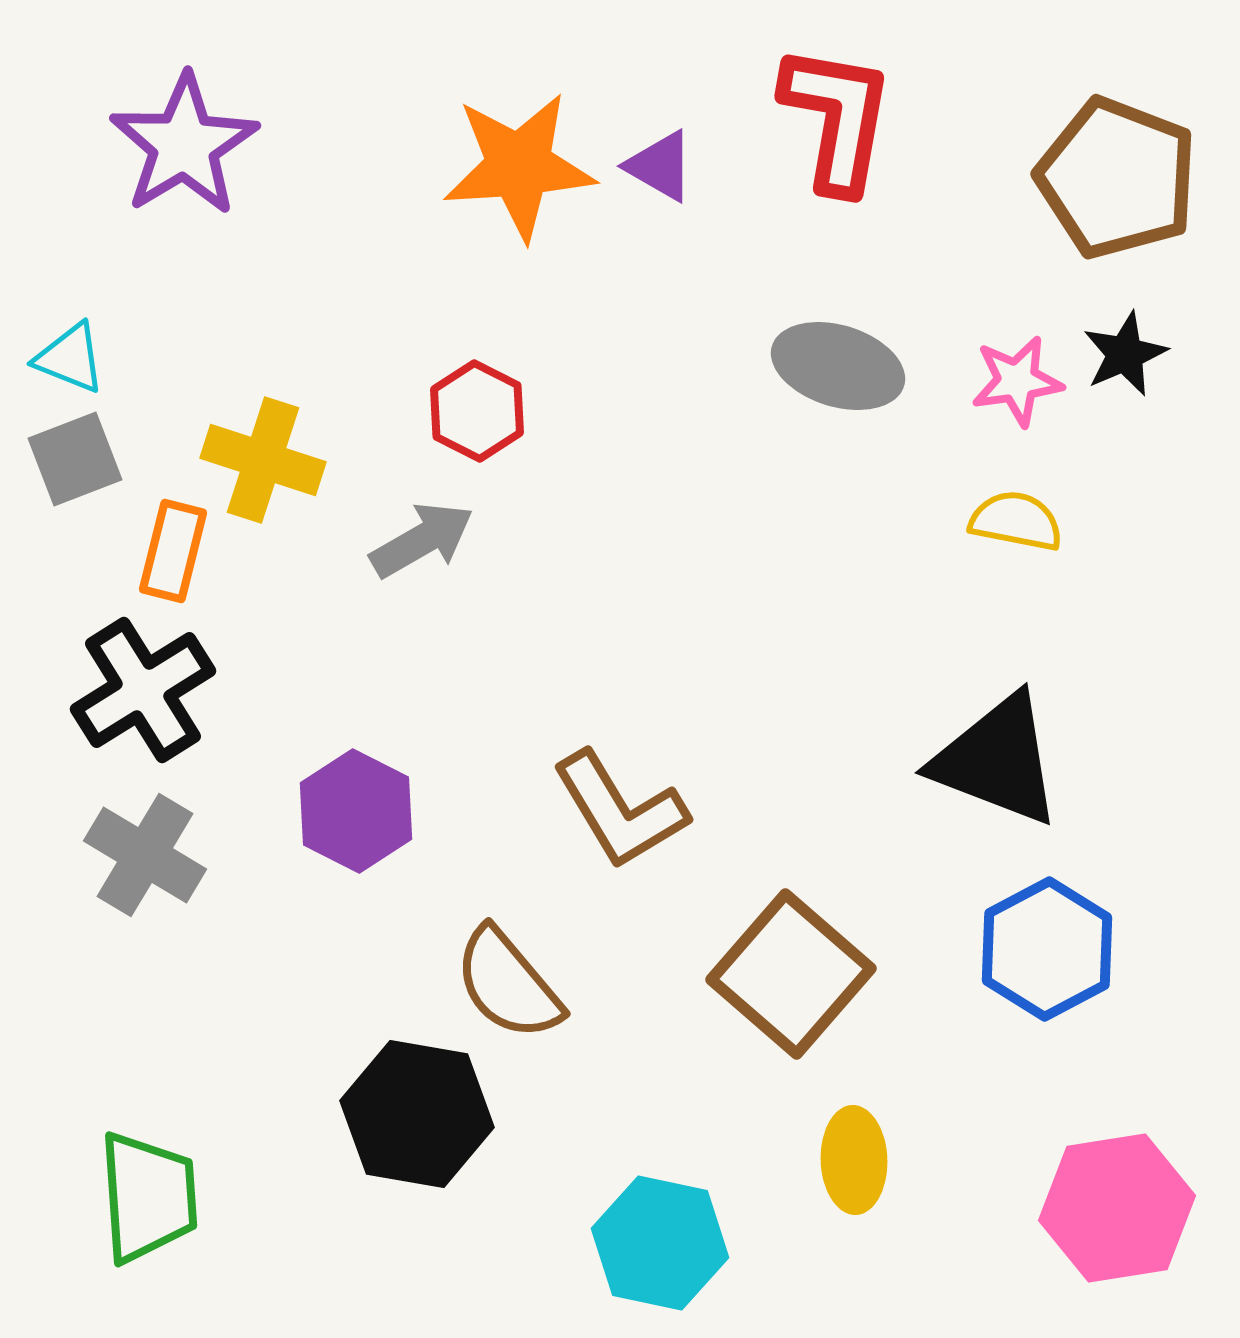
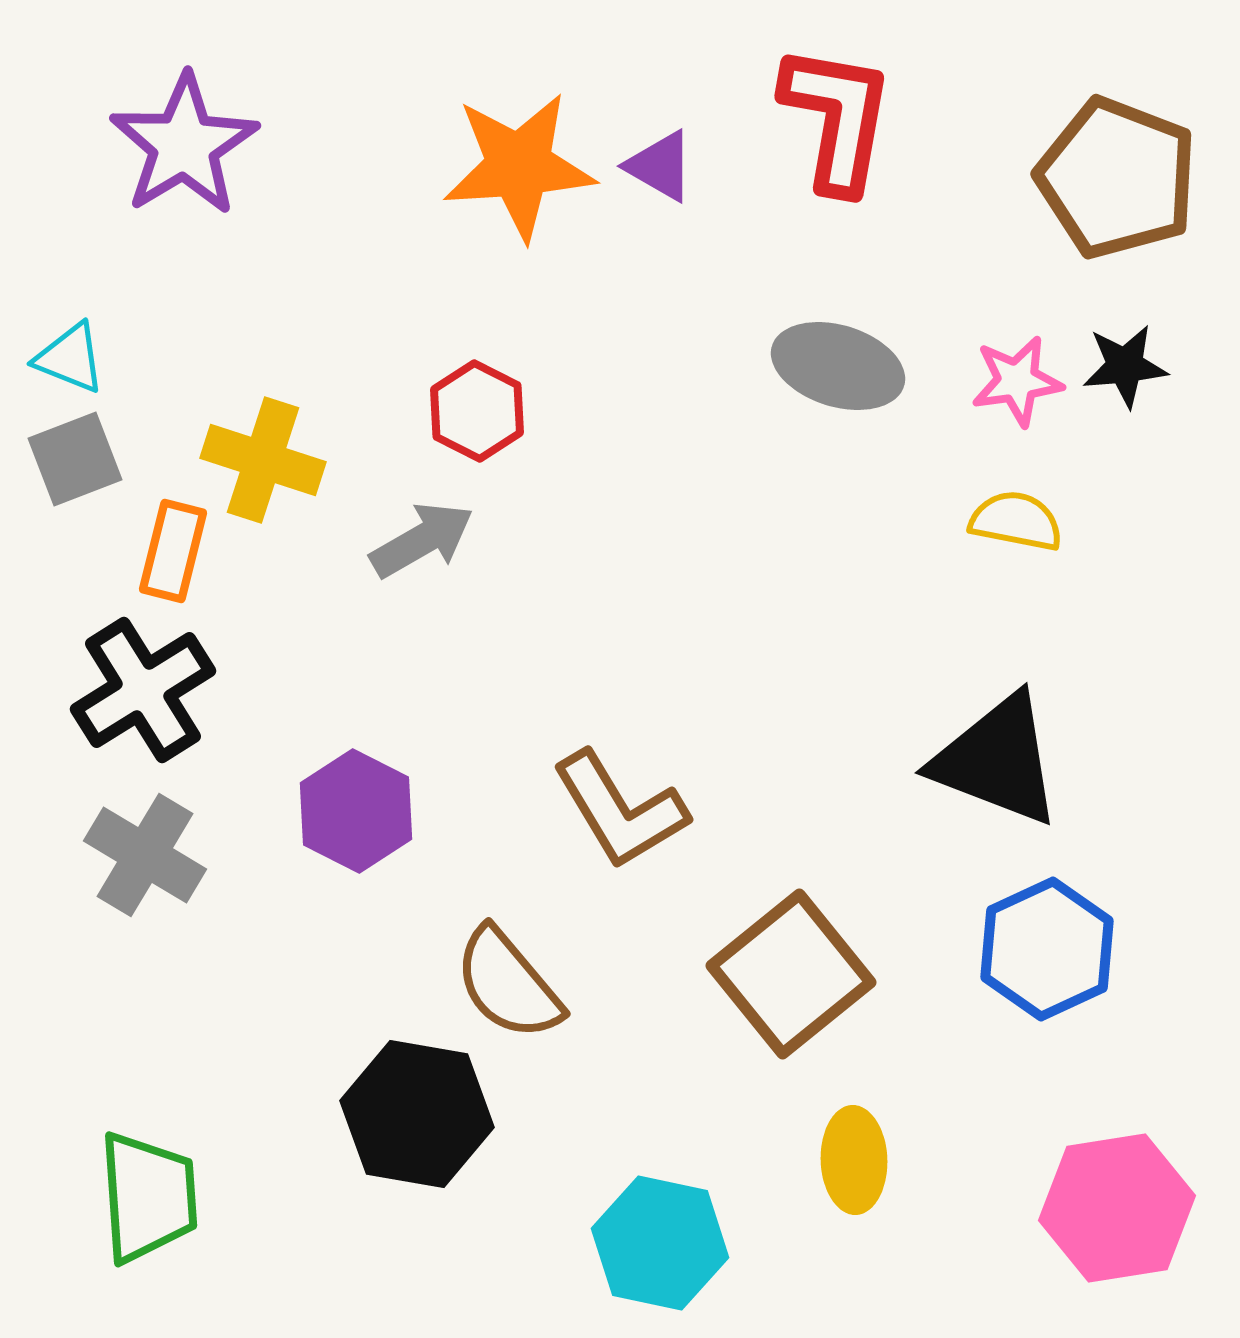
black star: moved 12 px down; rotated 18 degrees clockwise
blue hexagon: rotated 3 degrees clockwise
brown square: rotated 10 degrees clockwise
